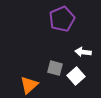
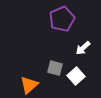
white arrow: moved 4 px up; rotated 49 degrees counterclockwise
